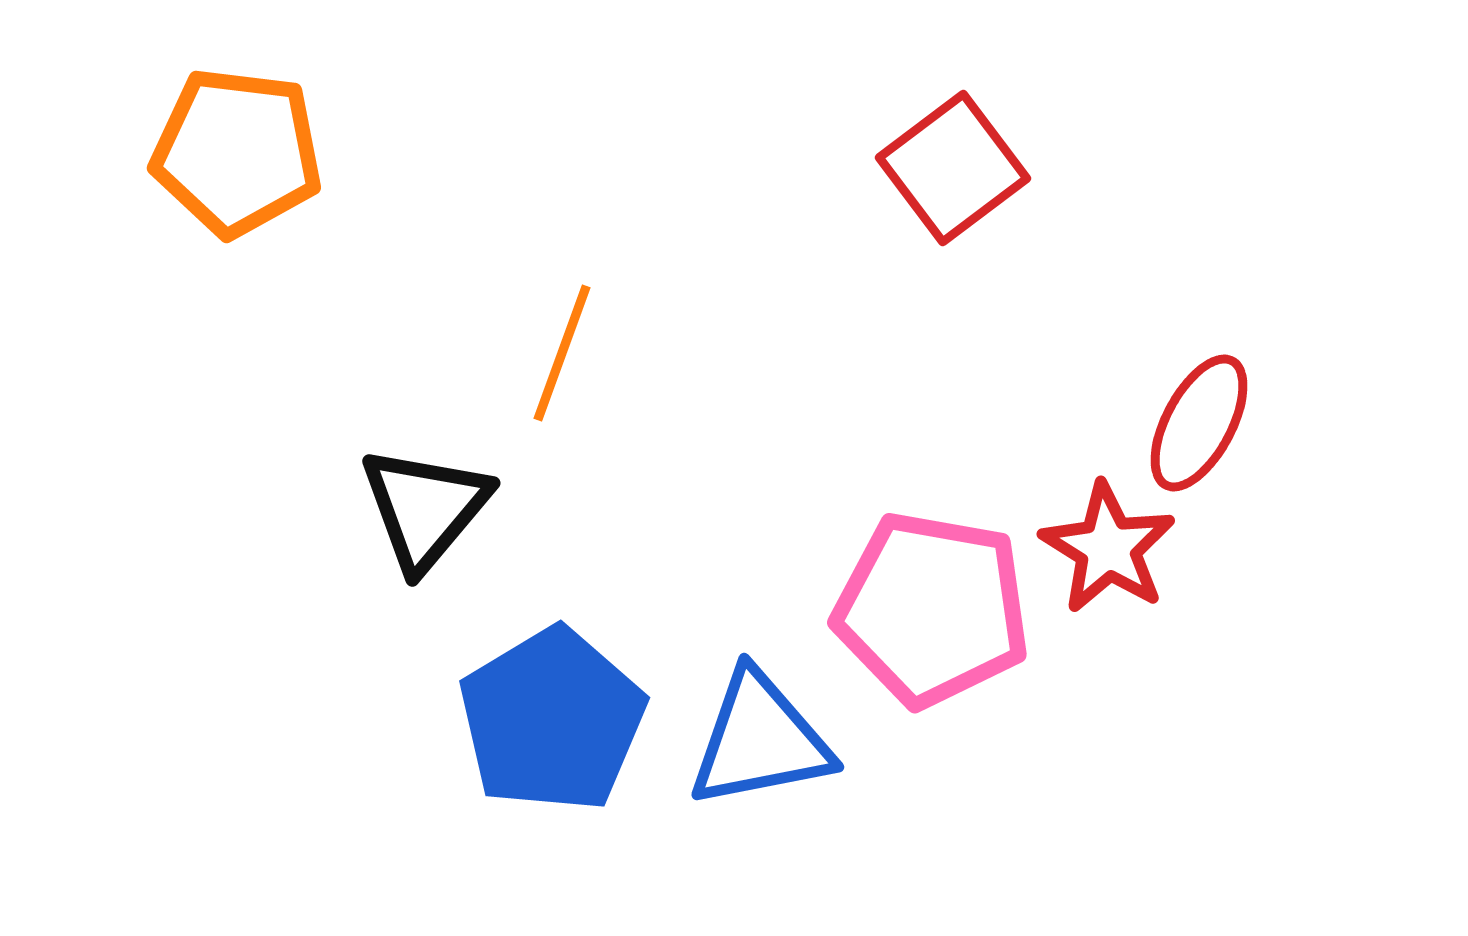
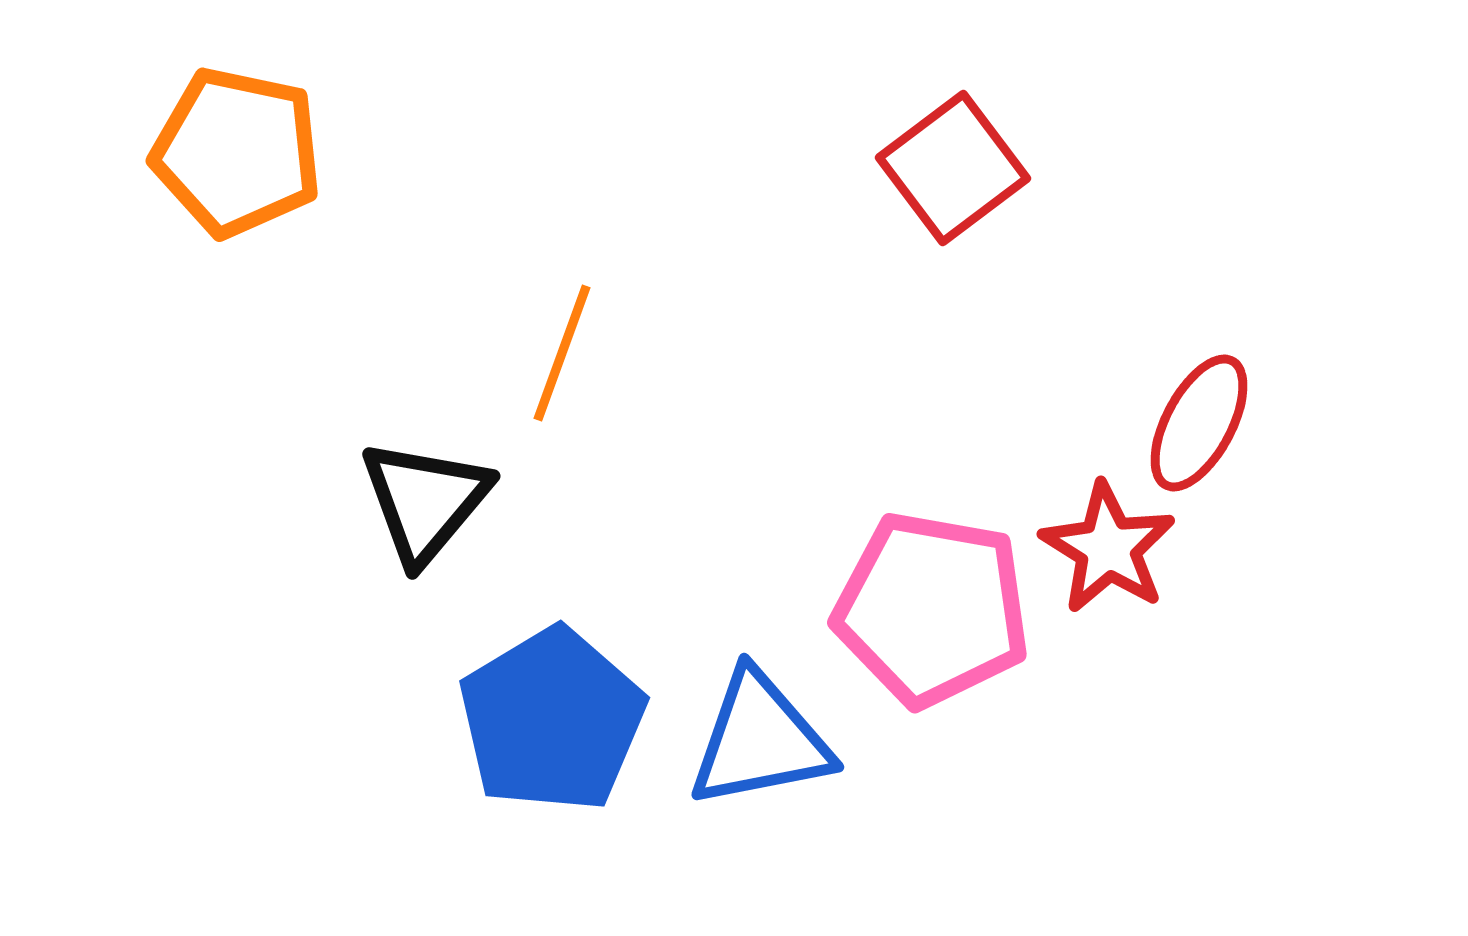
orange pentagon: rotated 5 degrees clockwise
black triangle: moved 7 px up
